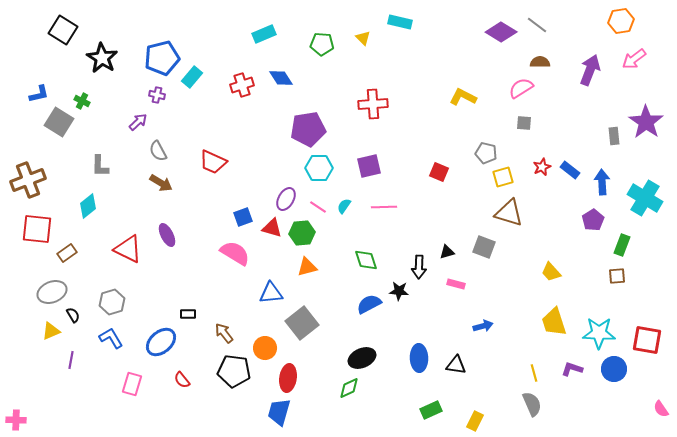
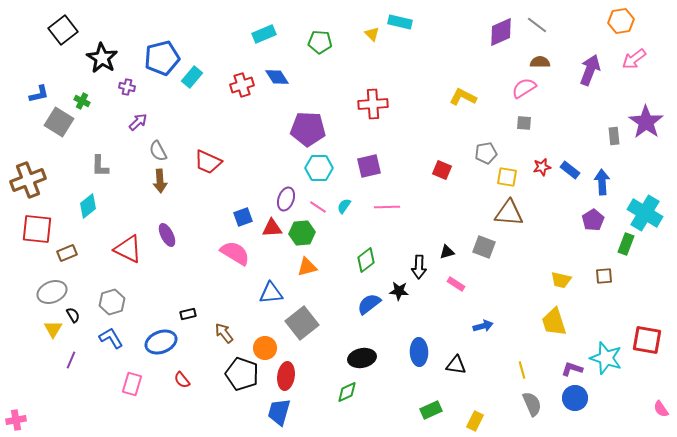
black square at (63, 30): rotated 20 degrees clockwise
purple diamond at (501, 32): rotated 56 degrees counterclockwise
yellow triangle at (363, 38): moved 9 px right, 4 px up
green pentagon at (322, 44): moved 2 px left, 2 px up
blue diamond at (281, 78): moved 4 px left, 1 px up
pink semicircle at (521, 88): moved 3 px right
purple cross at (157, 95): moved 30 px left, 8 px up
purple pentagon at (308, 129): rotated 12 degrees clockwise
gray pentagon at (486, 153): rotated 25 degrees counterclockwise
red trapezoid at (213, 162): moved 5 px left
red star at (542, 167): rotated 12 degrees clockwise
red square at (439, 172): moved 3 px right, 2 px up
yellow square at (503, 177): moved 4 px right; rotated 25 degrees clockwise
brown arrow at (161, 183): moved 1 px left, 2 px up; rotated 55 degrees clockwise
cyan cross at (645, 198): moved 15 px down
purple ellipse at (286, 199): rotated 10 degrees counterclockwise
pink line at (384, 207): moved 3 px right
brown triangle at (509, 213): rotated 12 degrees counterclockwise
red triangle at (272, 228): rotated 20 degrees counterclockwise
green rectangle at (622, 245): moved 4 px right, 1 px up
brown rectangle at (67, 253): rotated 12 degrees clockwise
green diamond at (366, 260): rotated 70 degrees clockwise
yellow trapezoid at (551, 272): moved 10 px right, 8 px down; rotated 35 degrees counterclockwise
brown square at (617, 276): moved 13 px left
pink rectangle at (456, 284): rotated 18 degrees clockwise
blue semicircle at (369, 304): rotated 10 degrees counterclockwise
black rectangle at (188, 314): rotated 14 degrees counterclockwise
yellow triangle at (51, 331): moved 2 px right, 2 px up; rotated 36 degrees counterclockwise
cyan star at (599, 333): moved 7 px right, 25 px down; rotated 16 degrees clockwise
blue ellipse at (161, 342): rotated 20 degrees clockwise
black ellipse at (362, 358): rotated 12 degrees clockwise
blue ellipse at (419, 358): moved 6 px up
purple line at (71, 360): rotated 12 degrees clockwise
blue circle at (614, 369): moved 39 px left, 29 px down
black pentagon at (234, 371): moved 8 px right, 3 px down; rotated 12 degrees clockwise
yellow line at (534, 373): moved 12 px left, 3 px up
red ellipse at (288, 378): moved 2 px left, 2 px up
green diamond at (349, 388): moved 2 px left, 4 px down
pink cross at (16, 420): rotated 12 degrees counterclockwise
